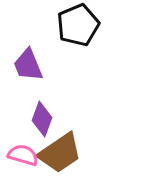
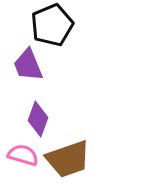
black pentagon: moved 26 px left
purple diamond: moved 4 px left
brown trapezoid: moved 8 px right, 6 px down; rotated 15 degrees clockwise
